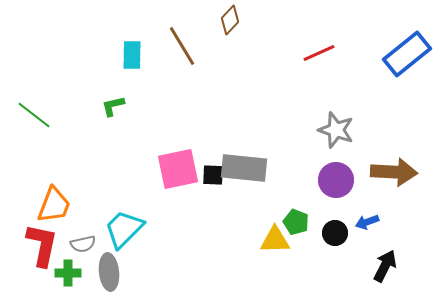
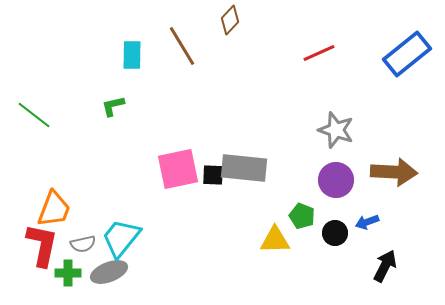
orange trapezoid: moved 4 px down
green pentagon: moved 6 px right, 6 px up
cyan trapezoid: moved 3 px left, 9 px down; rotated 6 degrees counterclockwise
gray ellipse: rotated 75 degrees clockwise
